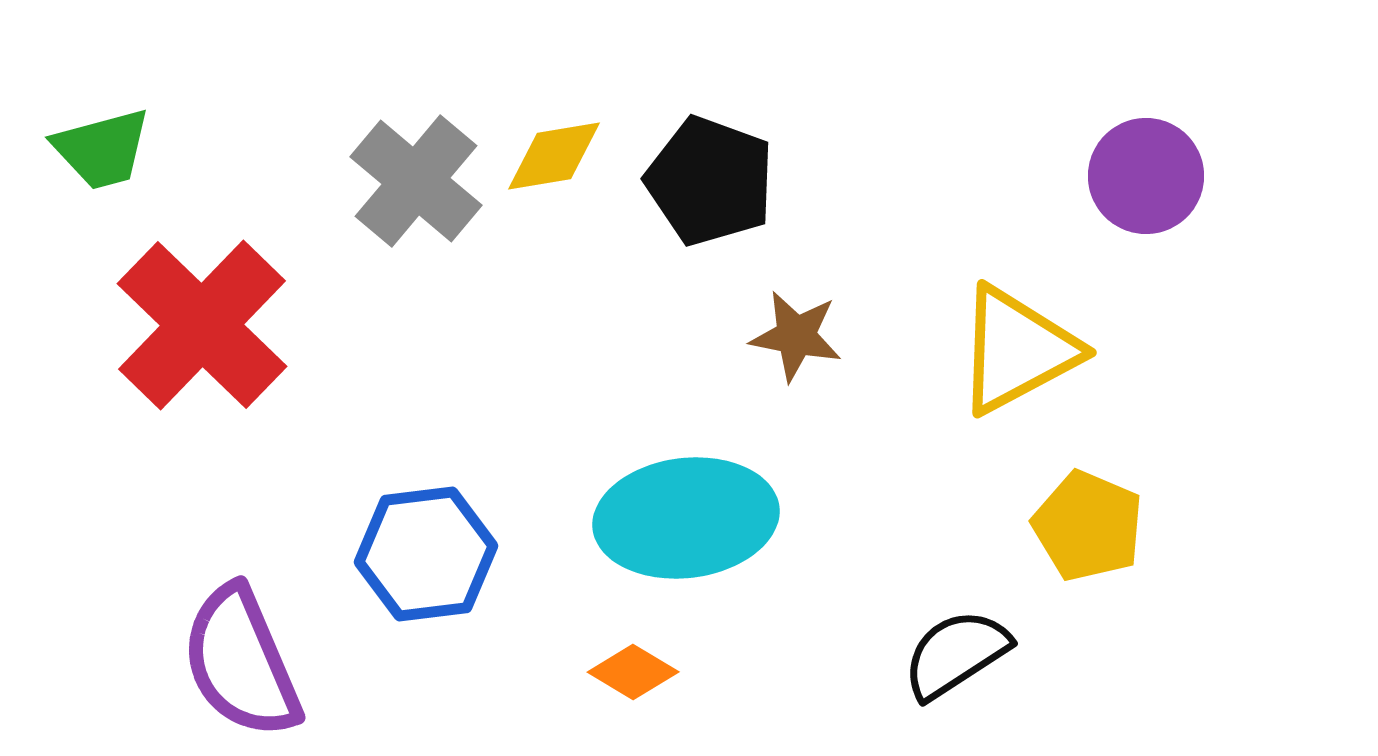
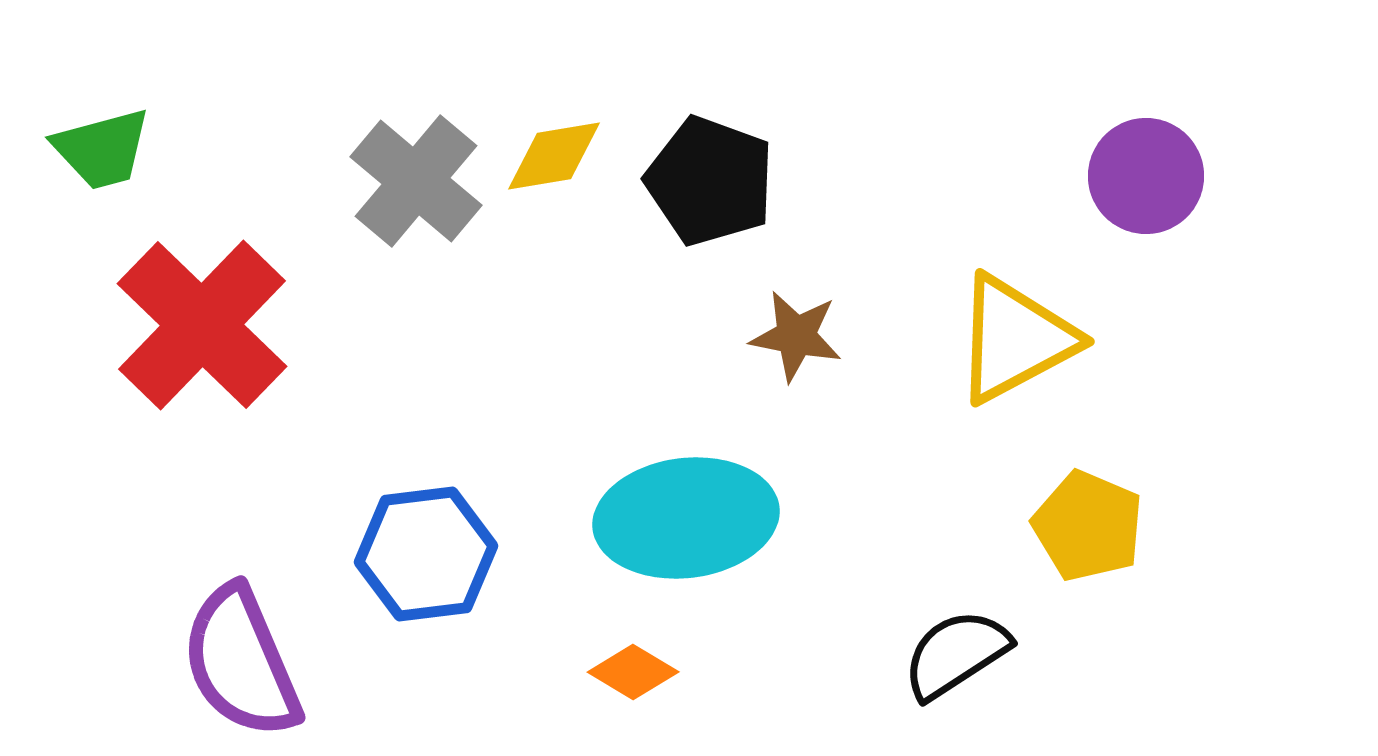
yellow triangle: moved 2 px left, 11 px up
